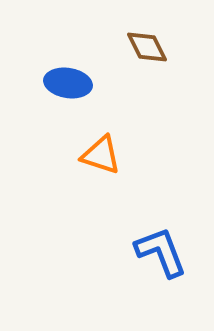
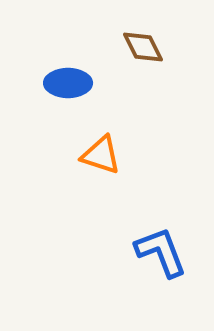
brown diamond: moved 4 px left
blue ellipse: rotated 9 degrees counterclockwise
